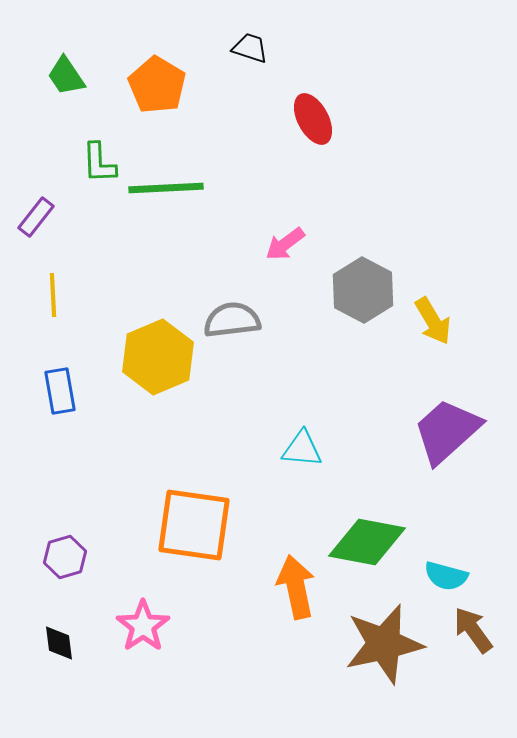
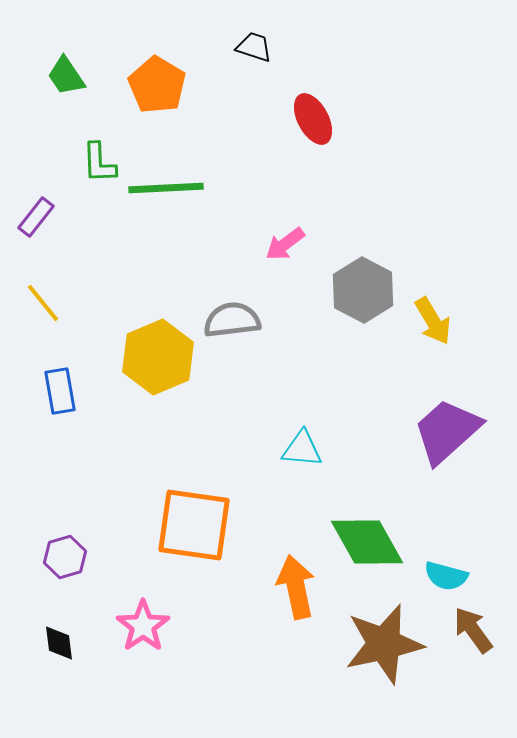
black trapezoid: moved 4 px right, 1 px up
yellow line: moved 10 px left, 8 px down; rotated 36 degrees counterclockwise
green diamond: rotated 50 degrees clockwise
